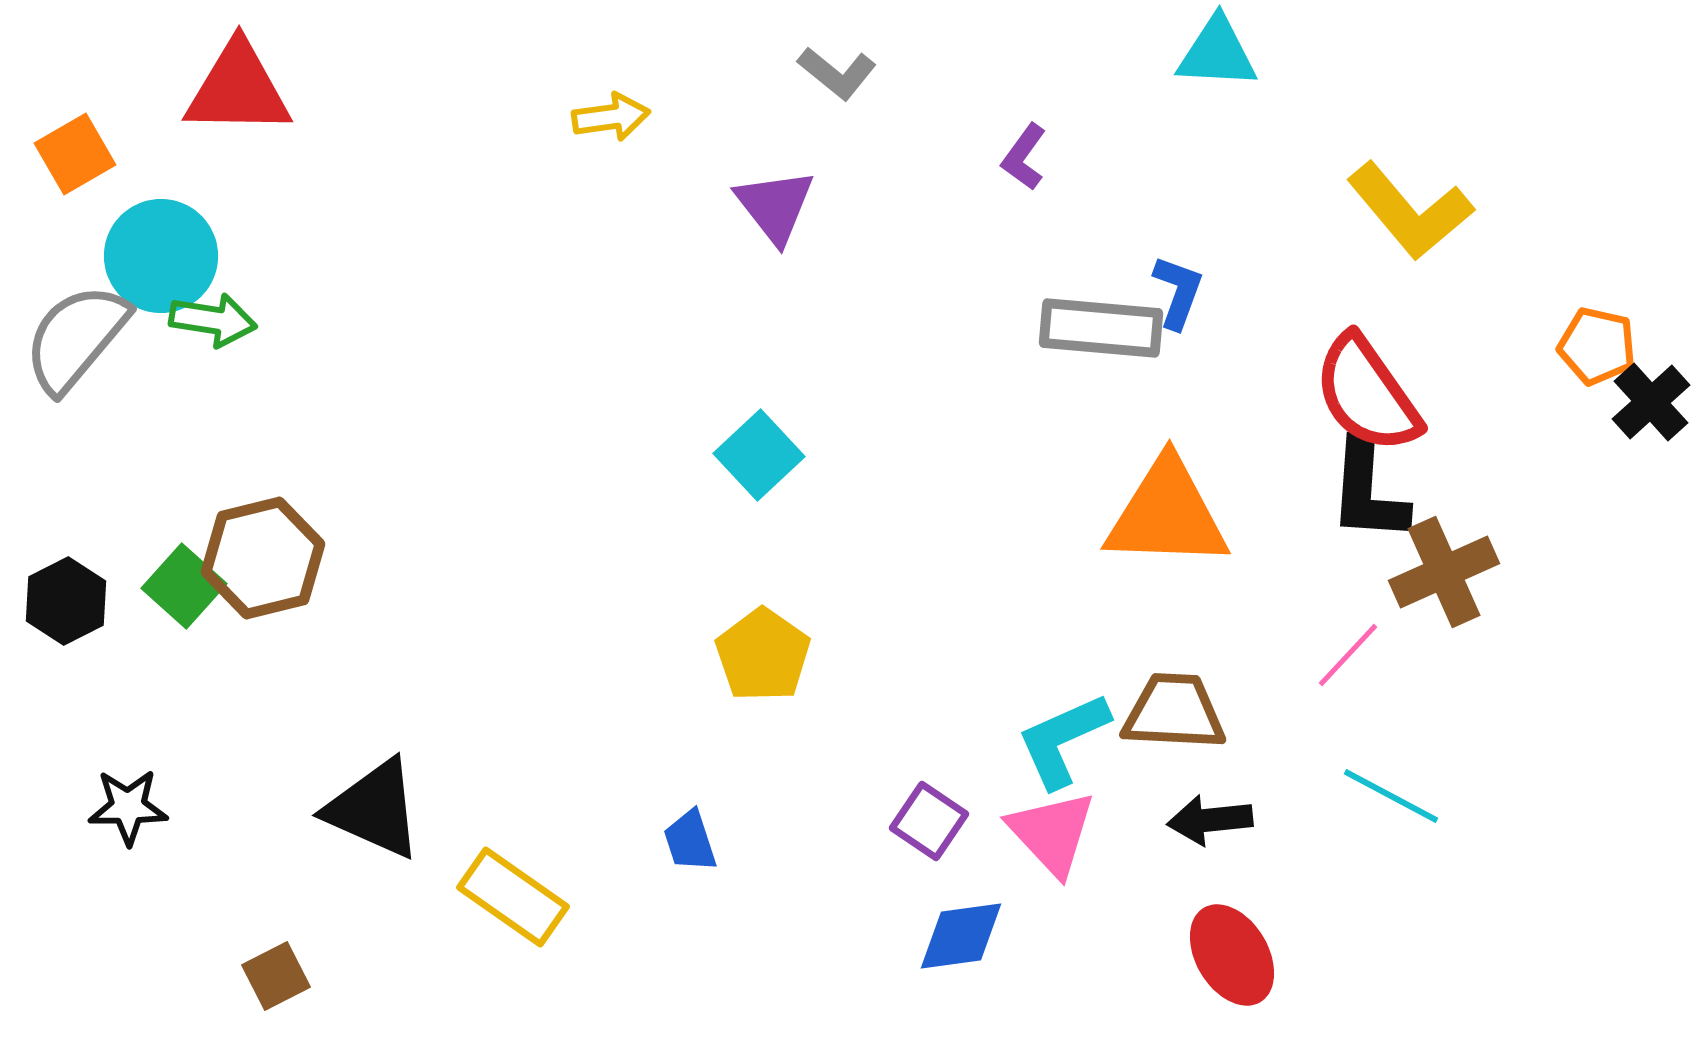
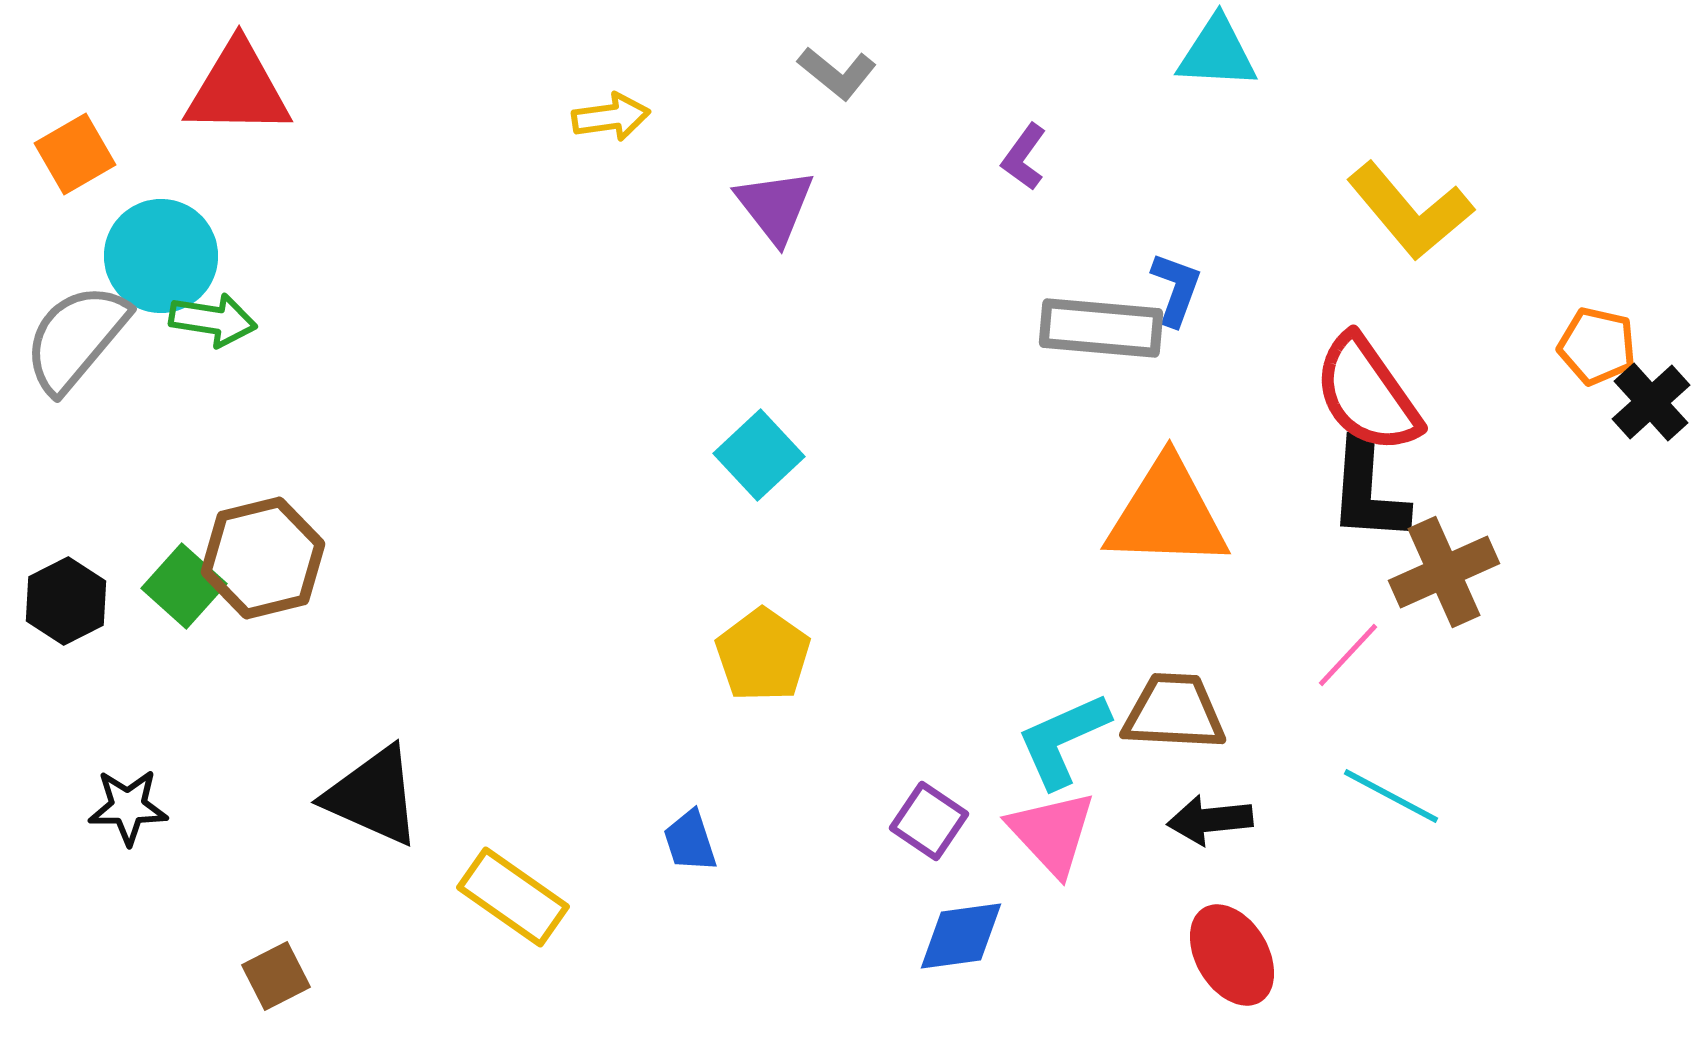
blue L-shape: moved 2 px left, 3 px up
black triangle: moved 1 px left, 13 px up
